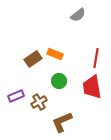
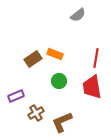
brown cross: moved 3 px left, 11 px down
